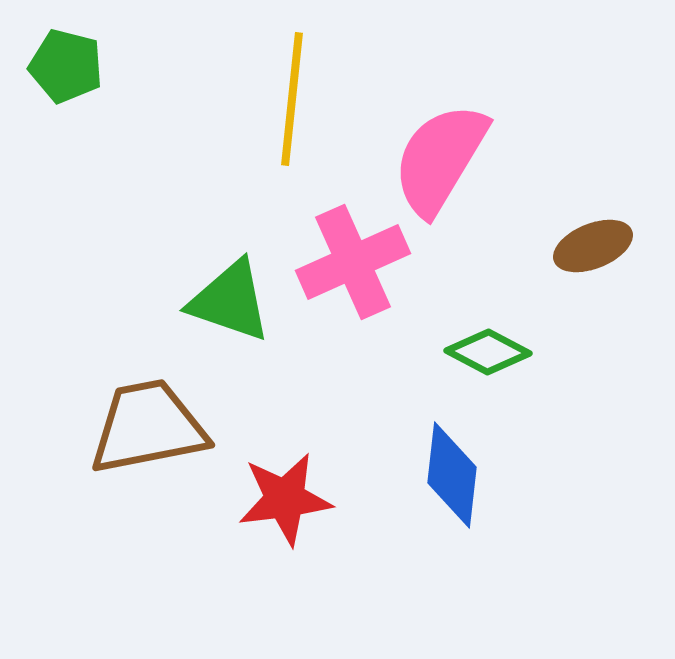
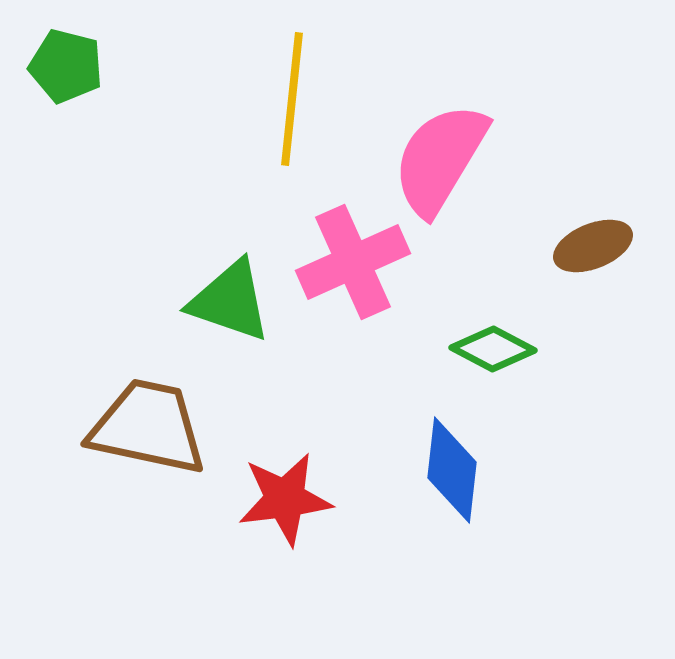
green diamond: moved 5 px right, 3 px up
brown trapezoid: rotated 23 degrees clockwise
blue diamond: moved 5 px up
